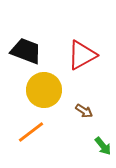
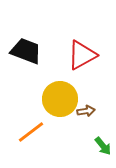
yellow circle: moved 16 px right, 9 px down
brown arrow: moved 2 px right; rotated 42 degrees counterclockwise
